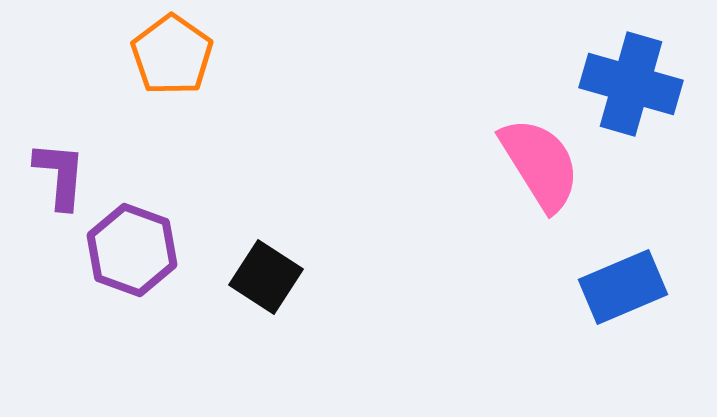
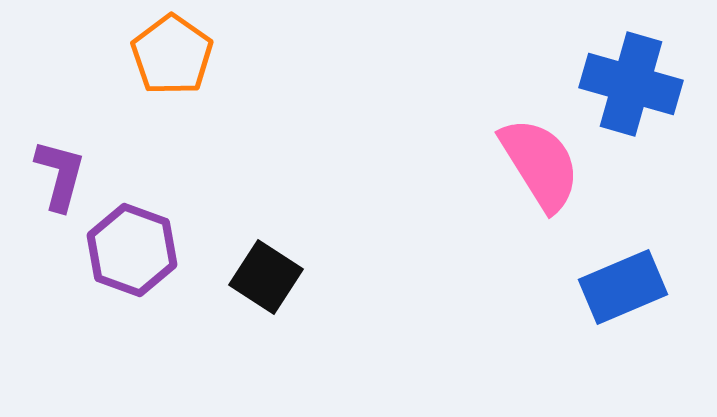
purple L-shape: rotated 10 degrees clockwise
